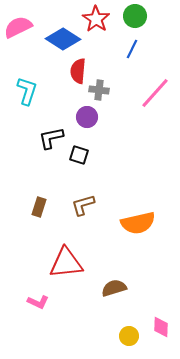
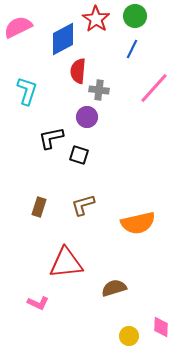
blue diamond: rotated 60 degrees counterclockwise
pink line: moved 1 px left, 5 px up
pink L-shape: moved 1 px down
